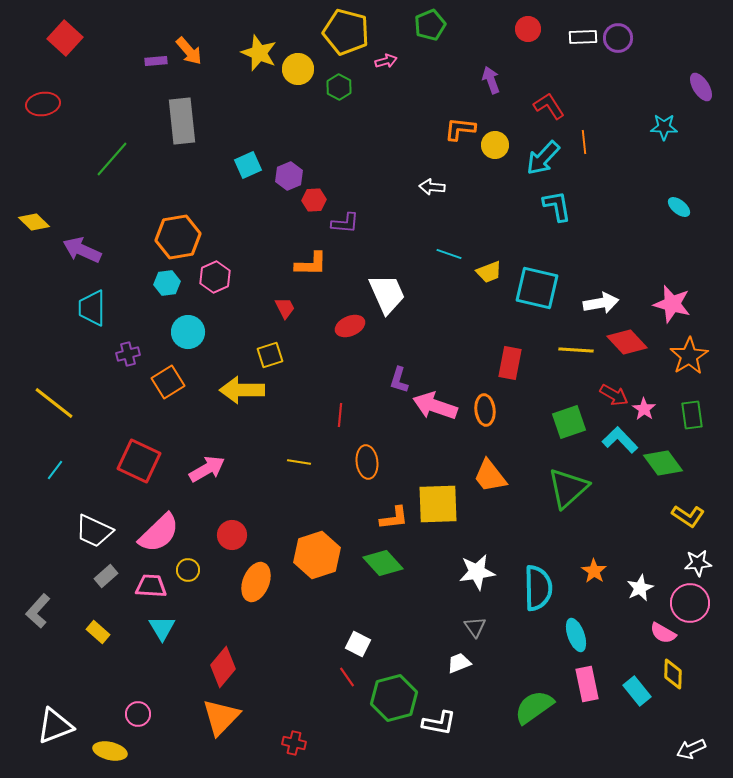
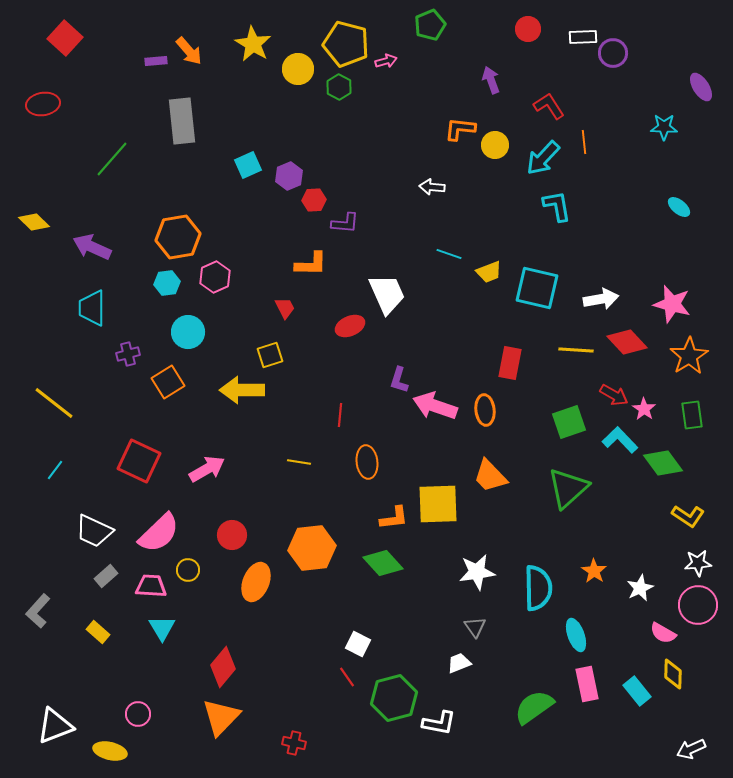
yellow pentagon at (346, 32): moved 12 px down
purple circle at (618, 38): moved 5 px left, 15 px down
yellow star at (259, 53): moved 6 px left, 9 px up; rotated 9 degrees clockwise
purple arrow at (82, 250): moved 10 px right, 3 px up
white arrow at (601, 303): moved 4 px up
orange trapezoid at (490, 476): rotated 6 degrees counterclockwise
orange hexagon at (317, 555): moved 5 px left, 7 px up; rotated 12 degrees clockwise
pink circle at (690, 603): moved 8 px right, 2 px down
